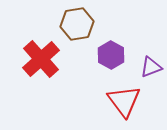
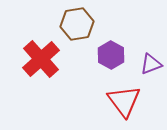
purple triangle: moved 3 px up
